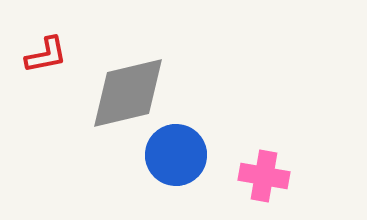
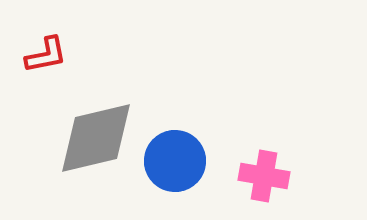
gray diamond: moved 32 px left, 45 px down
blue circle: moved 1 px left, 6 px down
